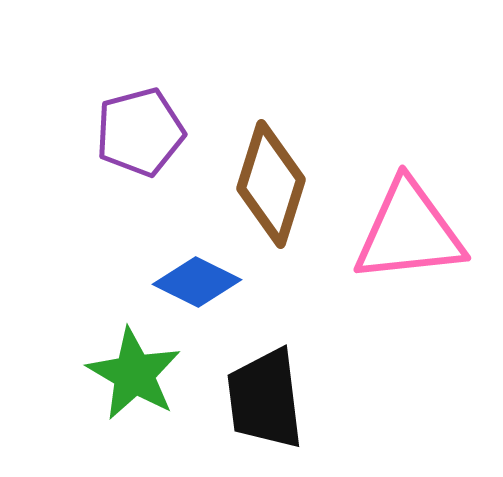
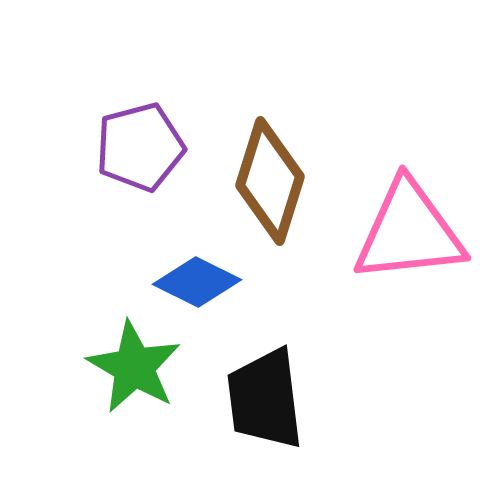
purple pentagon: moved 15 px down
brown diamond: moved 1 px left, 3 px up
green star: moved 7 px up
